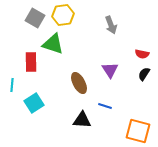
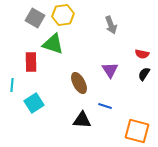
orange square: moved 1 px left
